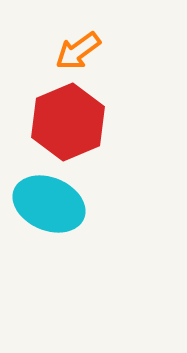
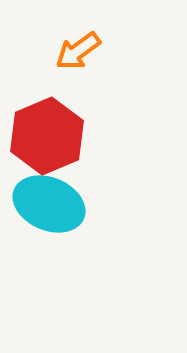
red hexagon: moved 21 px left, 14 px down
